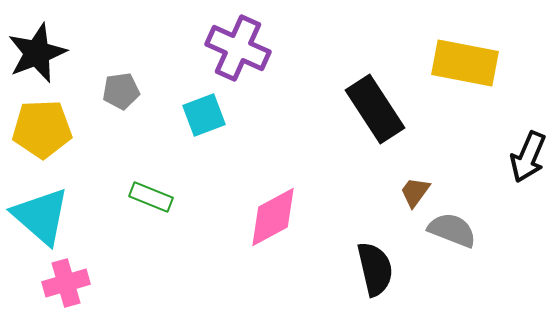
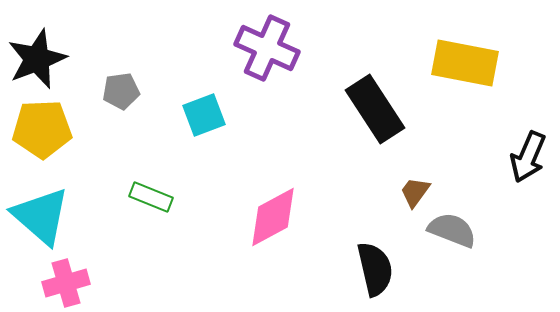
purple cross: moved 29 px right
black star: moved 6 px down
